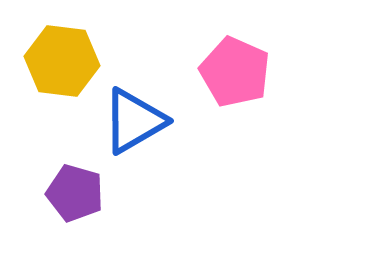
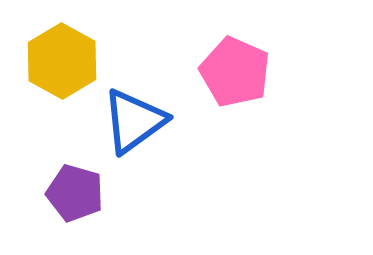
yellow hexagon: rotated 22 degrees clockwise
blue triangle: rotated 6 degrees counterclockwise
